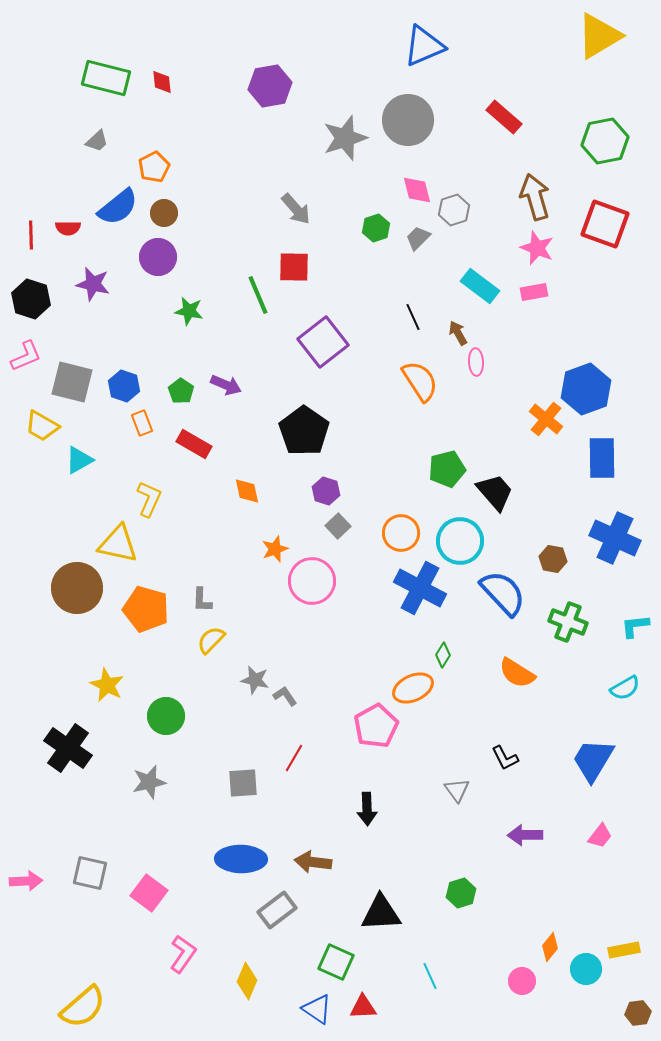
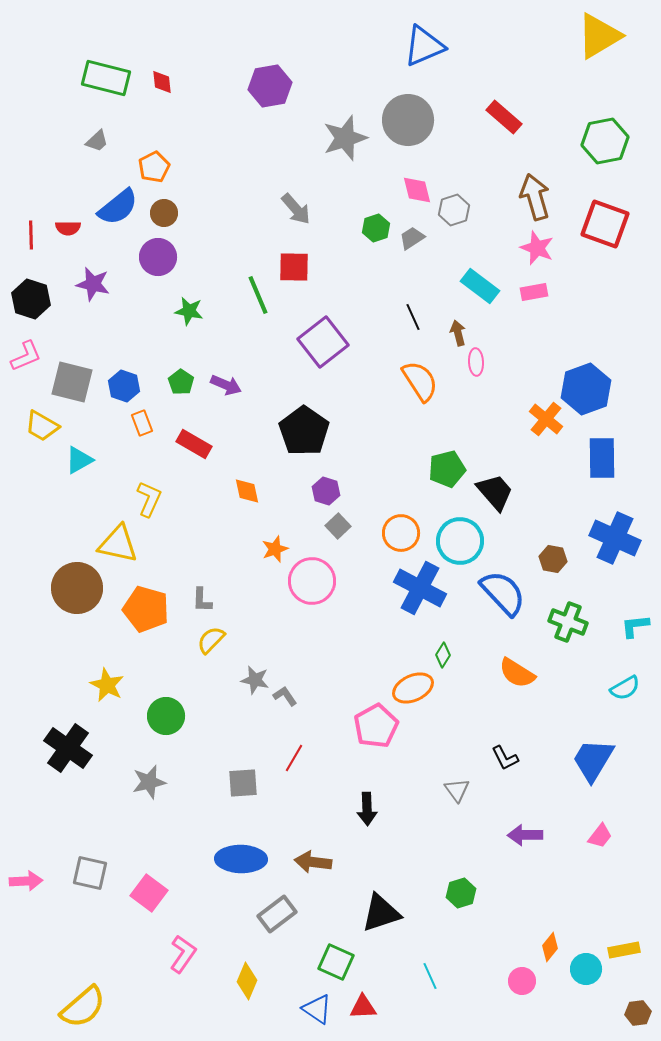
gray trapezoid at (418, 238): moved 6 px left; rotated 12 degrees clockwise
brown arrow at (458, 333): rotated 15 degrees clockwise
green pentagon at (181, 391): moved 9 px up
gray rectangle at (277, 910): moved 4 px down
black triangle at (381, 913): rotated 15 degrees counterclockwise
